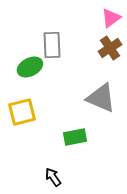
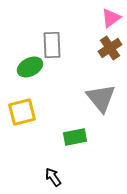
gray triangle: rotated 28 degrees clockwise
